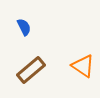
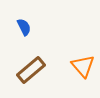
orange triangle: rotated 15 degrees clockwise
